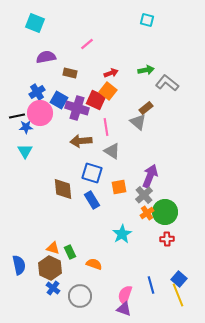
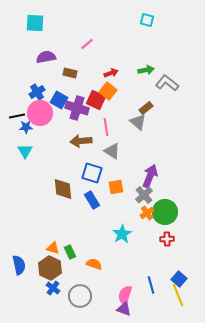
cyan square at (35, 23): rotated 18 degrees counterclockwise
orange square at (119, 187): moved 3 px left
